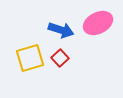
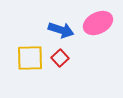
yellow square: rotated 16 degrees clockwise
